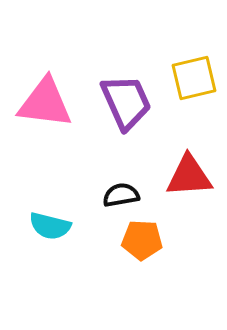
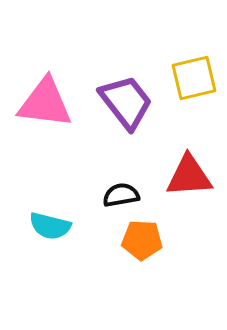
purple trapezoid: rotated 14 degrees counterclockwise
